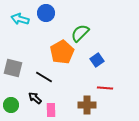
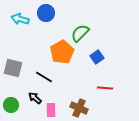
blue square: moved 3 px up
brown cross: moved 8 px left, 3 px down; rotated 24 degrees clockwise
